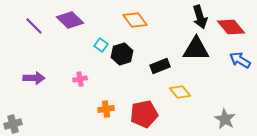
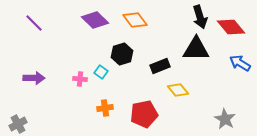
purple diamond: moved 25 px right
purple line: moved 3 px up
cyan square: moved 27 px down
blue arrow: moved 3 px down
pink cross: rotated 16 degrees clockwise
yellow diamond: moved 2 px left, 2 px up
orange cross: moved 1 px left, 1 px up
gray cross: moved 5 px right; rotated 12 degrees counterclockwise
